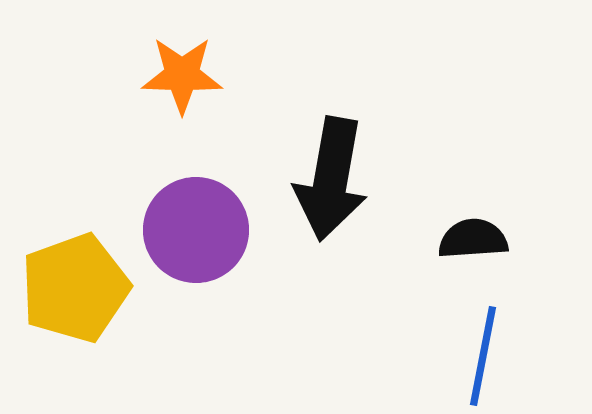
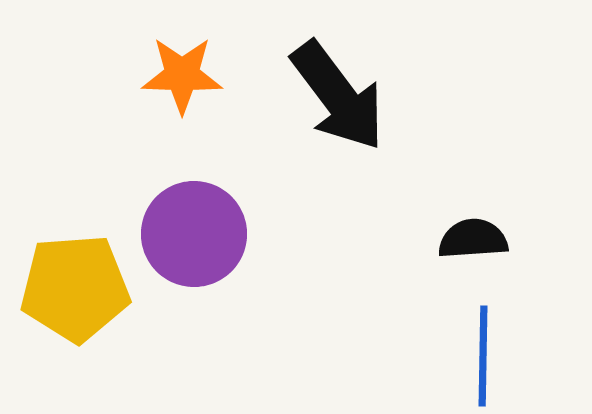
black arrow: moved 7 px right, 83 px up; rotated 47 degrees counterclockwise
purple circle: moved 2 px left, 4 px down
yellow pentagon: rotated 16 degrees clockwise
blue line: rotated 10 degrees counterclockwise
